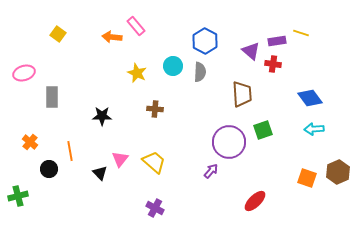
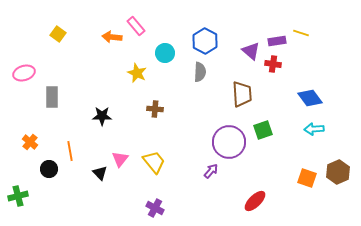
cyan circle: moved 8 px left, 13 px up
yellow trapezoid: rotated 10 degrees clockwise
